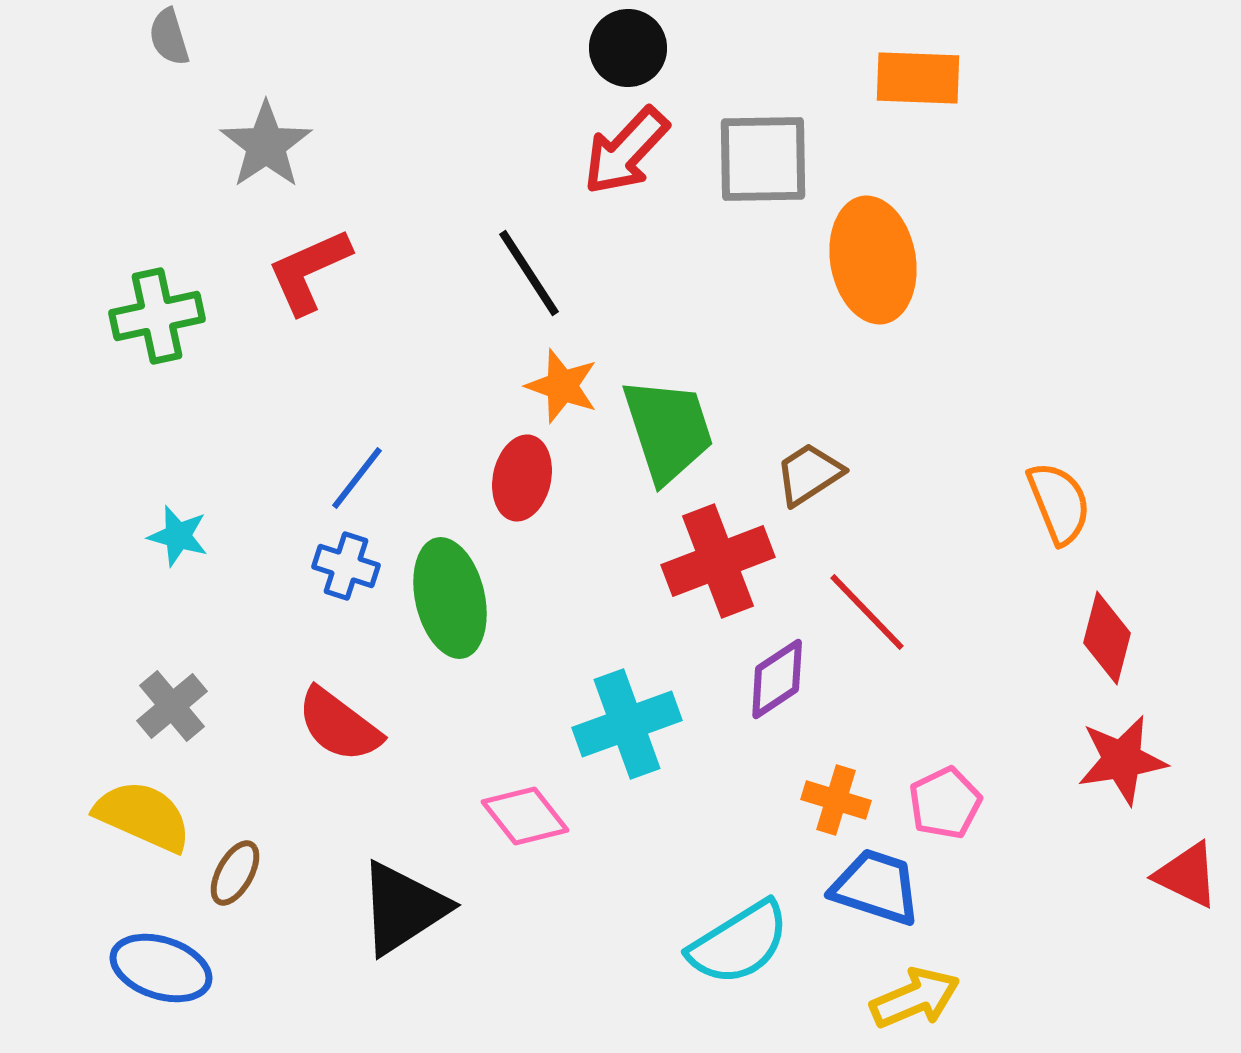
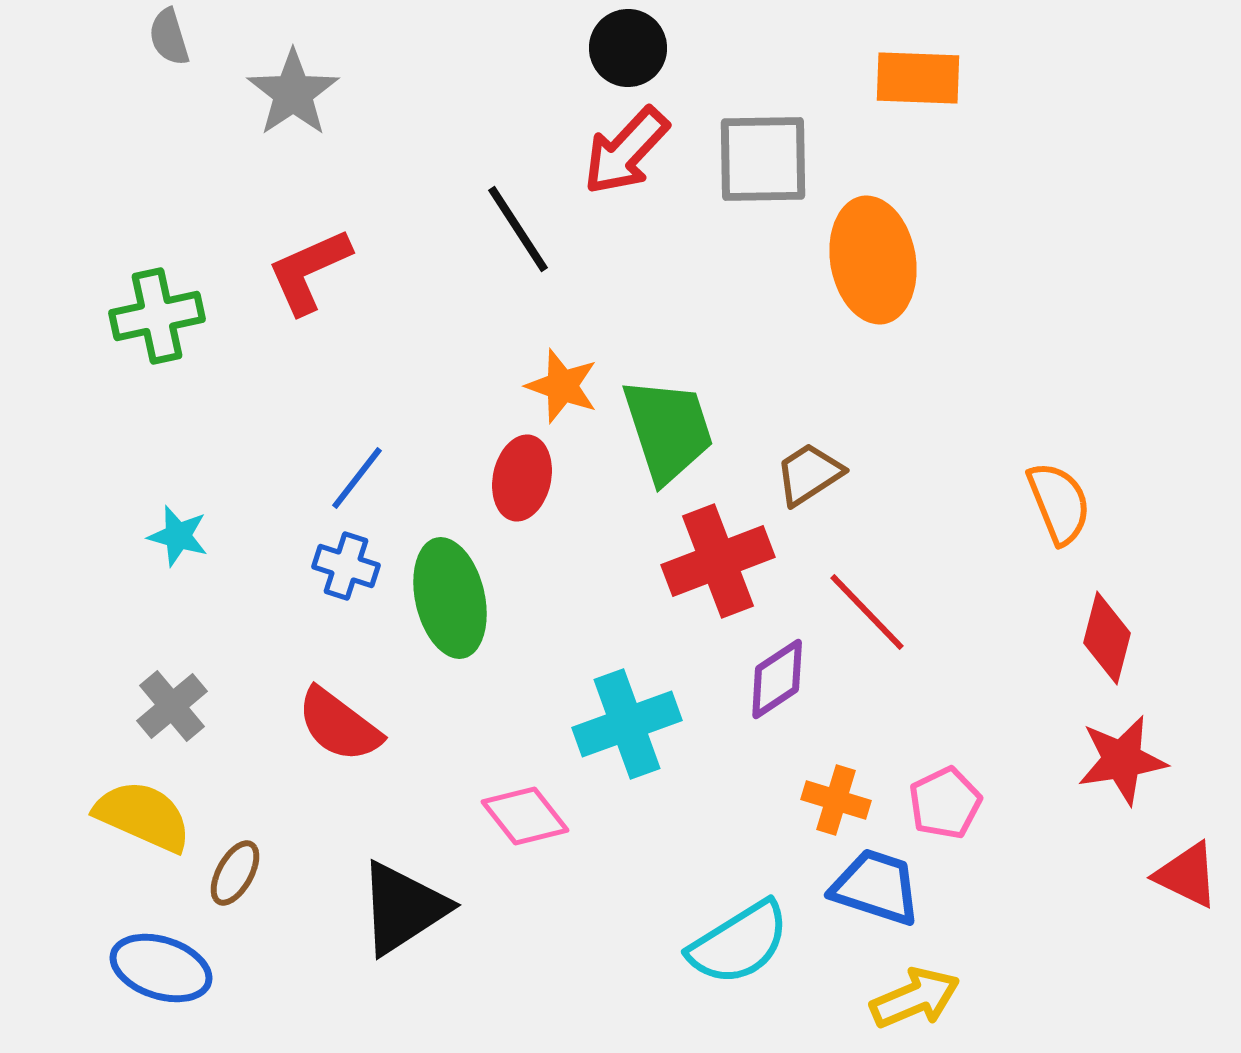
gray star: moved 27 px right, 52 px up
black line: moved 11 px left, 44 px up
